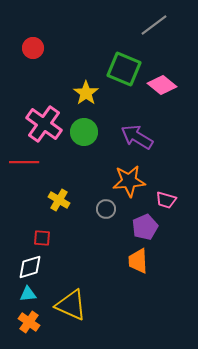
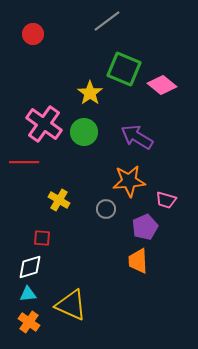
gray line: moved 47 px left, 4 px up
red circle: moved 14 px up
yellow star: moved 4 px right
